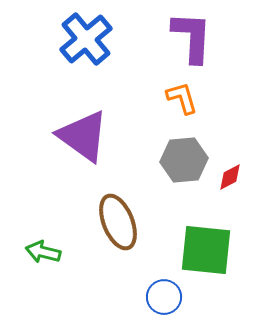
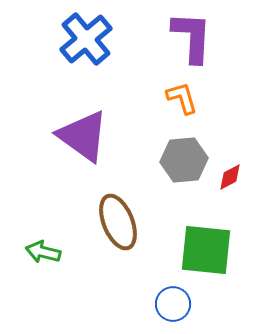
blue circle: moved 9 px right, 7 px down
